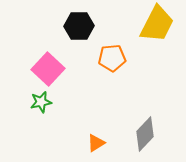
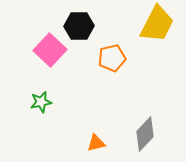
orange pentagon: rotated 8 degrees counterclockwise
pink square: moved 2 px right, 19 px up
orange triangle: rotated 18 degrees clockwise
